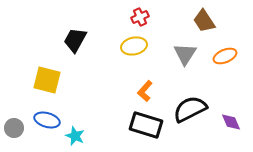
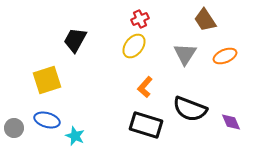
red cross: moved 2 px down
brown trapezoid: moved 1 px right, 1 px up
yellow ellipse: rotated 40 degrees counterclockwise
yellow square: rotated 32 degrees counterclockwise
orange L-shape: moved 4 px up
black semicircle: rotated 132 degrees counterclockwise
